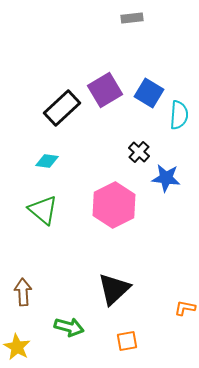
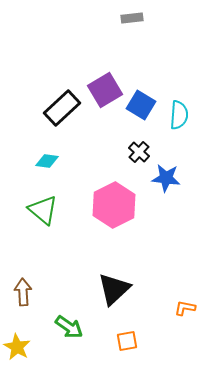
blue square: moved 8 px left, 12 px down
green arrow: rotated 20 degrees clockwise
